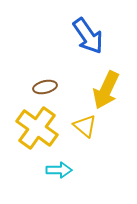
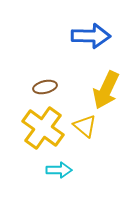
blue arrow: moved 3 px right; rotated 54 degrees counterclockwise
yellow cross: moved 6 px right
